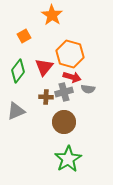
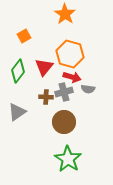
orange star: moved 13 px right, 1 px up
gray triangle: moved 1 px right, 1 px down; rotated 12 degrees counterclockwise
green star: rotated 8 degrees counterclockwise
